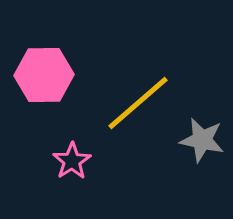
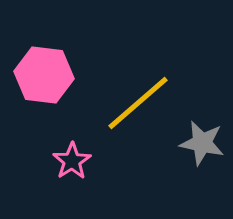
pink hexagon: rotated 8 degrees clockwise
gray star: moved 3 px down
